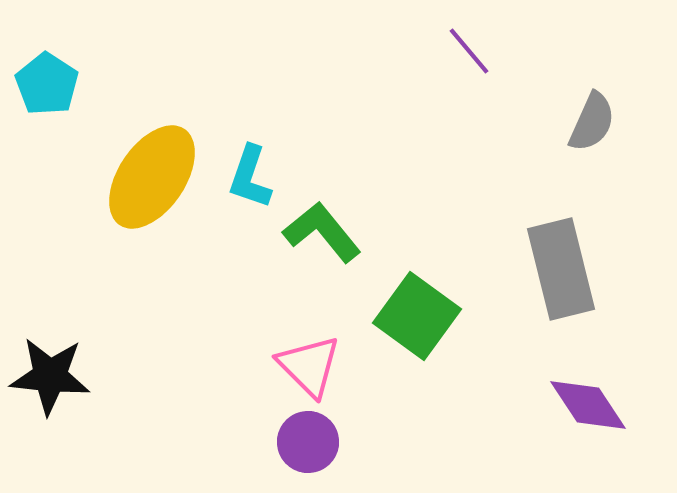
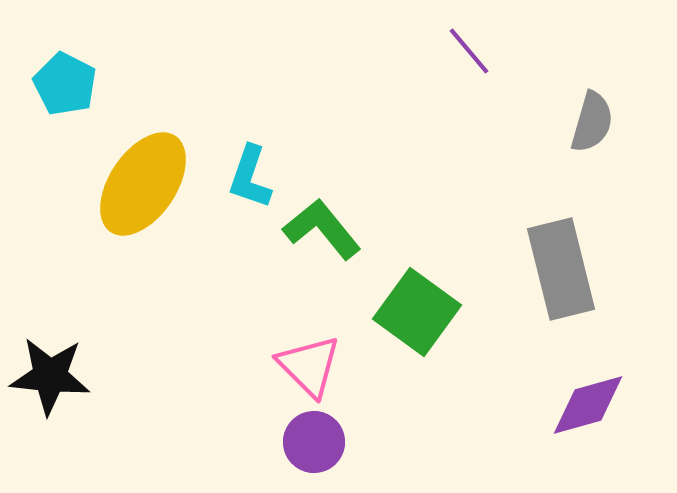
cyan pentagon: moved 18 px right; rotated 6 degrees counterclockwise
gray semicircle: rotated 8 degrees counterclockwise
yellow ellipse: moved 9 px left, 7 px down
green L-shape: moved 3 px up
green square: moved 4 px up
purple diamond: rotated 72 degrees counterclockwise
purple circle: moved 6 px right
